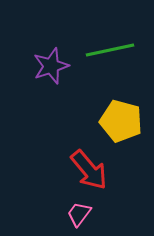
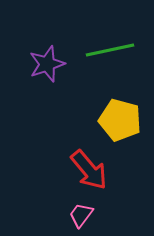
purple star: moved 4 px left, 2 px up
yellow pentagon: moved 1 px left, 1 px up
pink trapezoid: moved 2 px right, 1 px down
